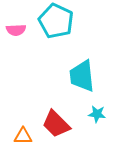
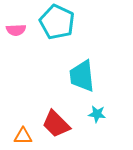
cyan pentagon: moved 1 px right, 1 px down
